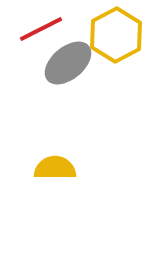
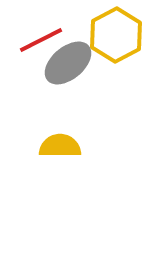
red line: moved 11 px down
yellow semicircle: moved 5 px right, 22 px up
